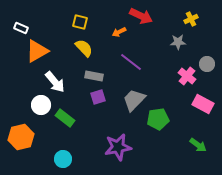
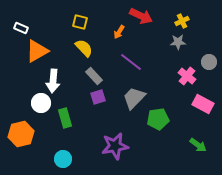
yellow cross: moved 9 px left, 2 px down
orange arrow: rotated 32 degrees counterclockwise
gray circle: moved 2 px right, 2 px up
gray rectangle: rotated 36 degrees clockwise
white arrow: moved 2 px left, 1 px up; rotated 45 degrees clockwise
gray trapezoid: moved 2 px up
white circle: moved 2 px up
green rectangle: rotated 36 degrees clockwise
orange hexagon: moved 3 px up
purple star: moved 3 px left, 1 px up
